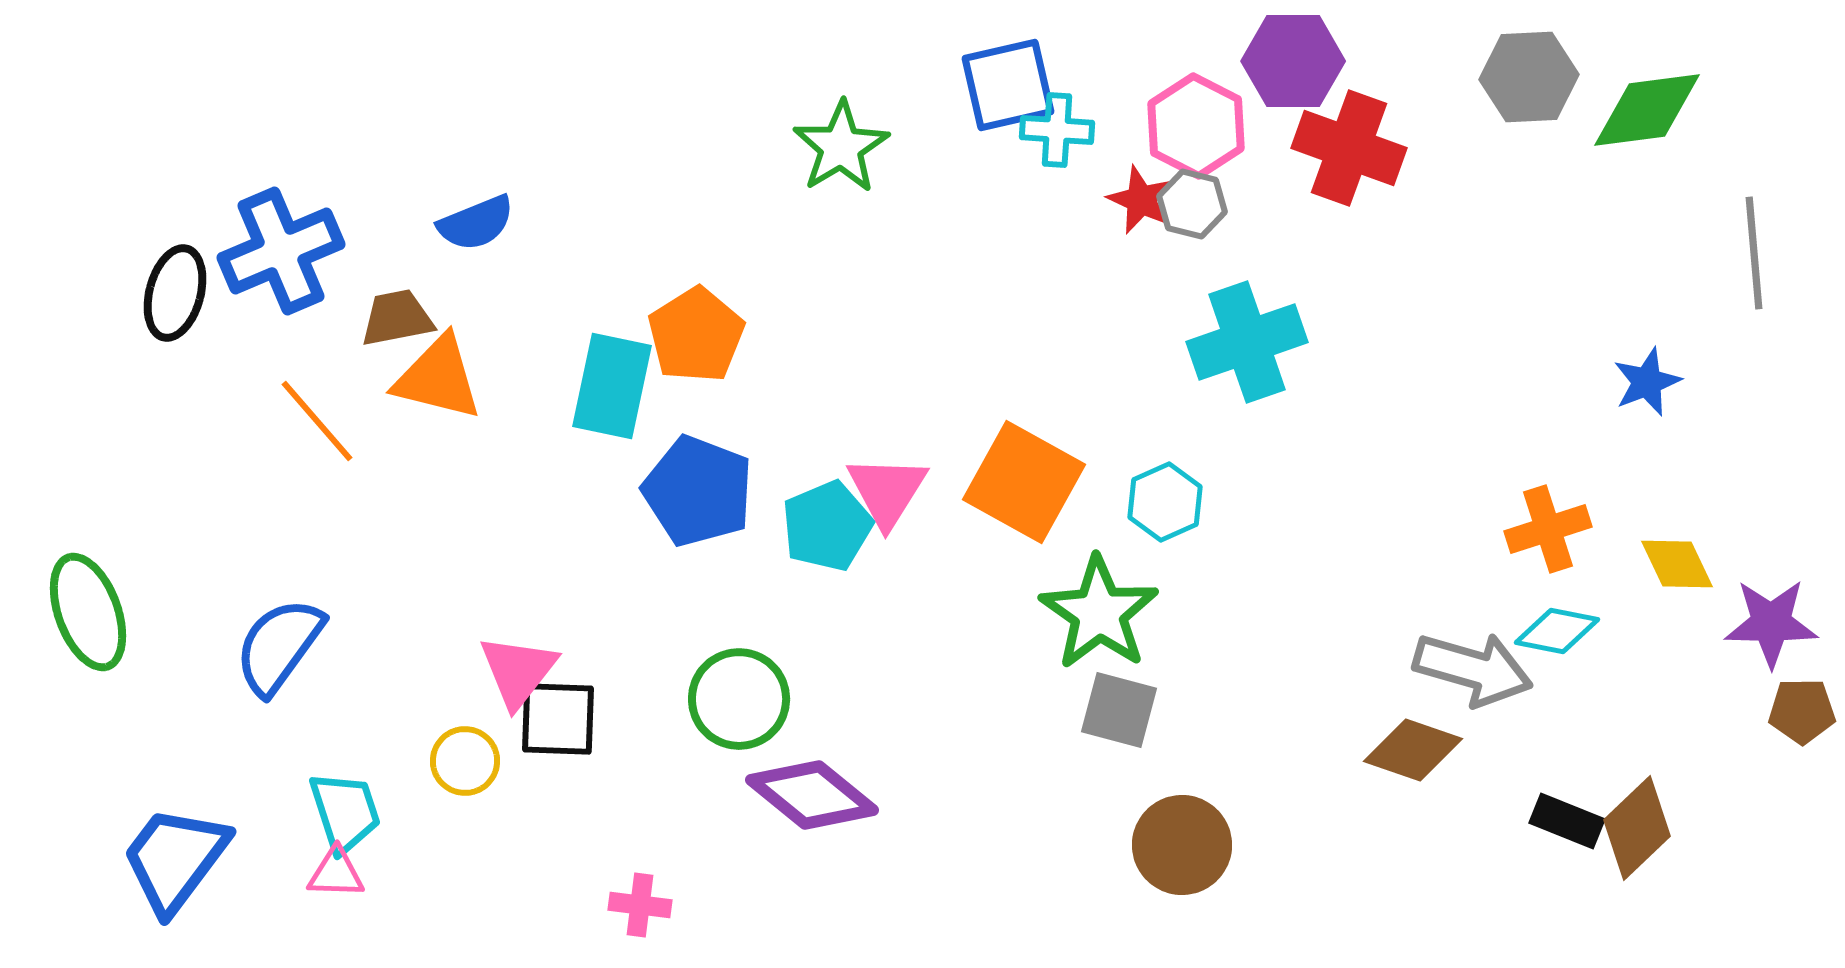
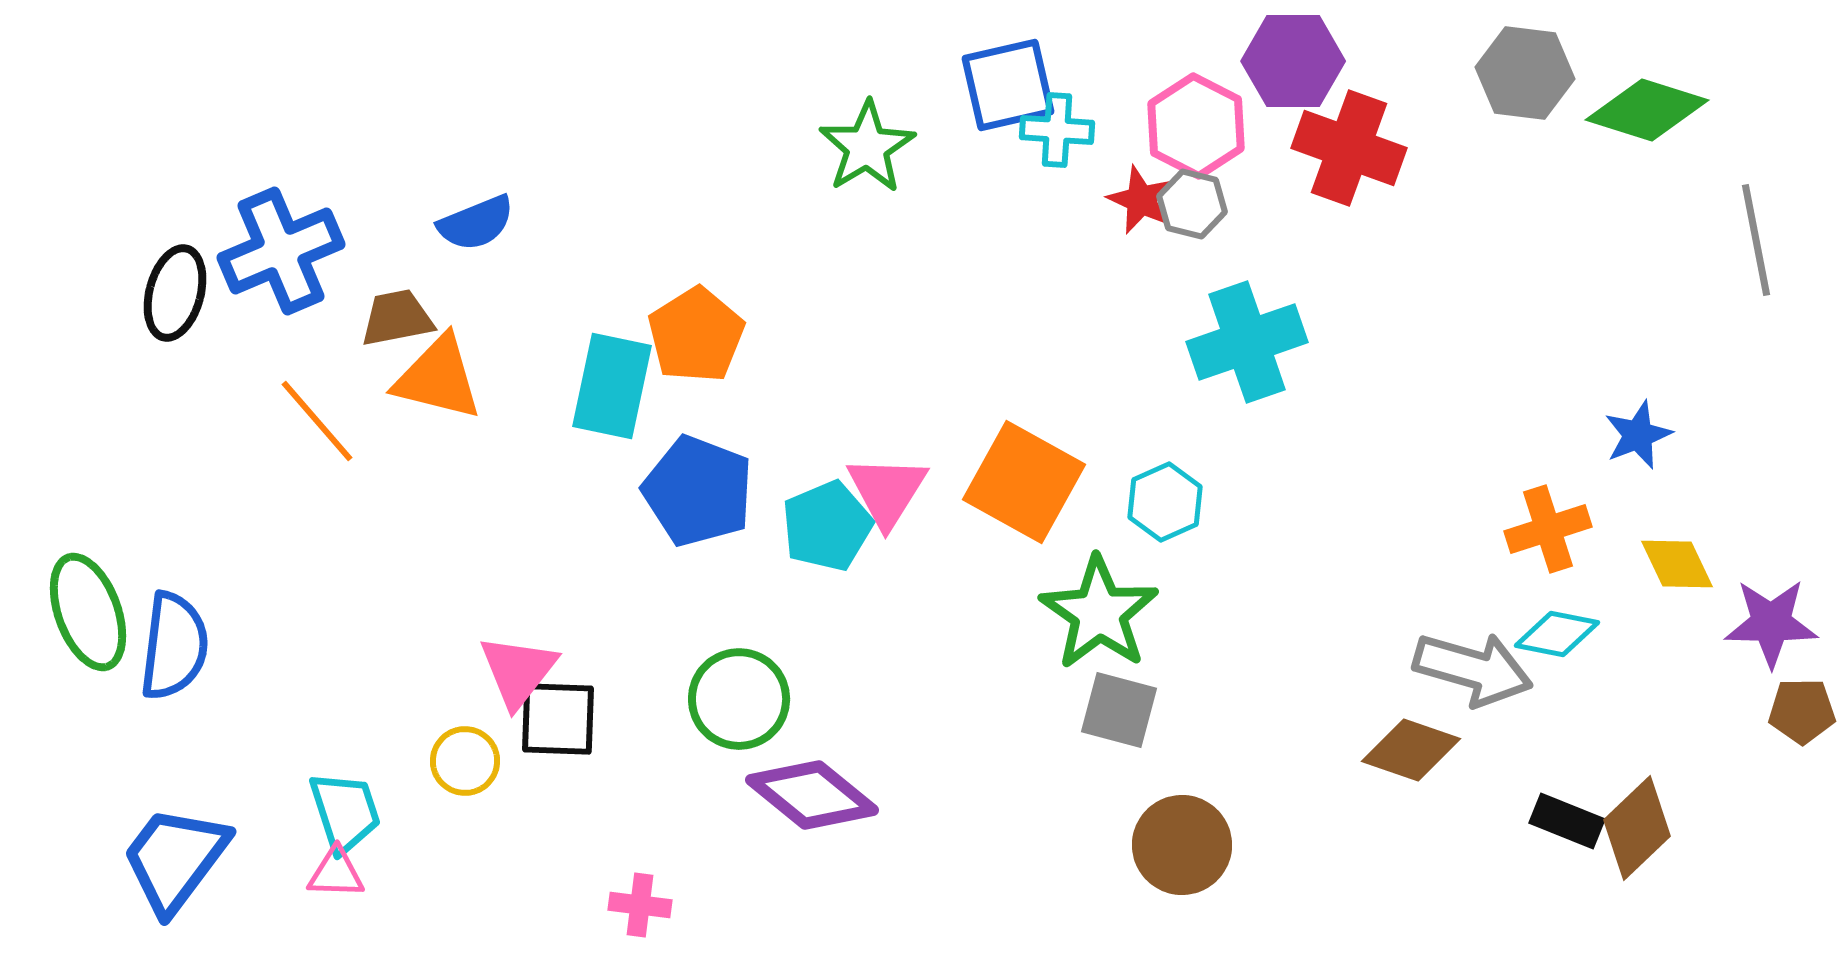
gray hexagon at (1529, 77): moved 4 px left, 4 px up; rotated 10 degrees clockwise
green diamond at (1647, 110): rotated 25 degrees clockwise
green star at (841, 147): moved 26 px right
gray line at (1754, 253): moved 2 px right, 13 px up; rotated 6 degrees counterclockwise
blue star at (1647, 382): moved 9 px left, 53 px down
cyan diamond at (1557, 631): moved 3 px down
blue semicircle at (279, 646): moved 105 px left; rotated 151 degrees clockwise
brown diamond at (1413, 750): moved 2 px left
